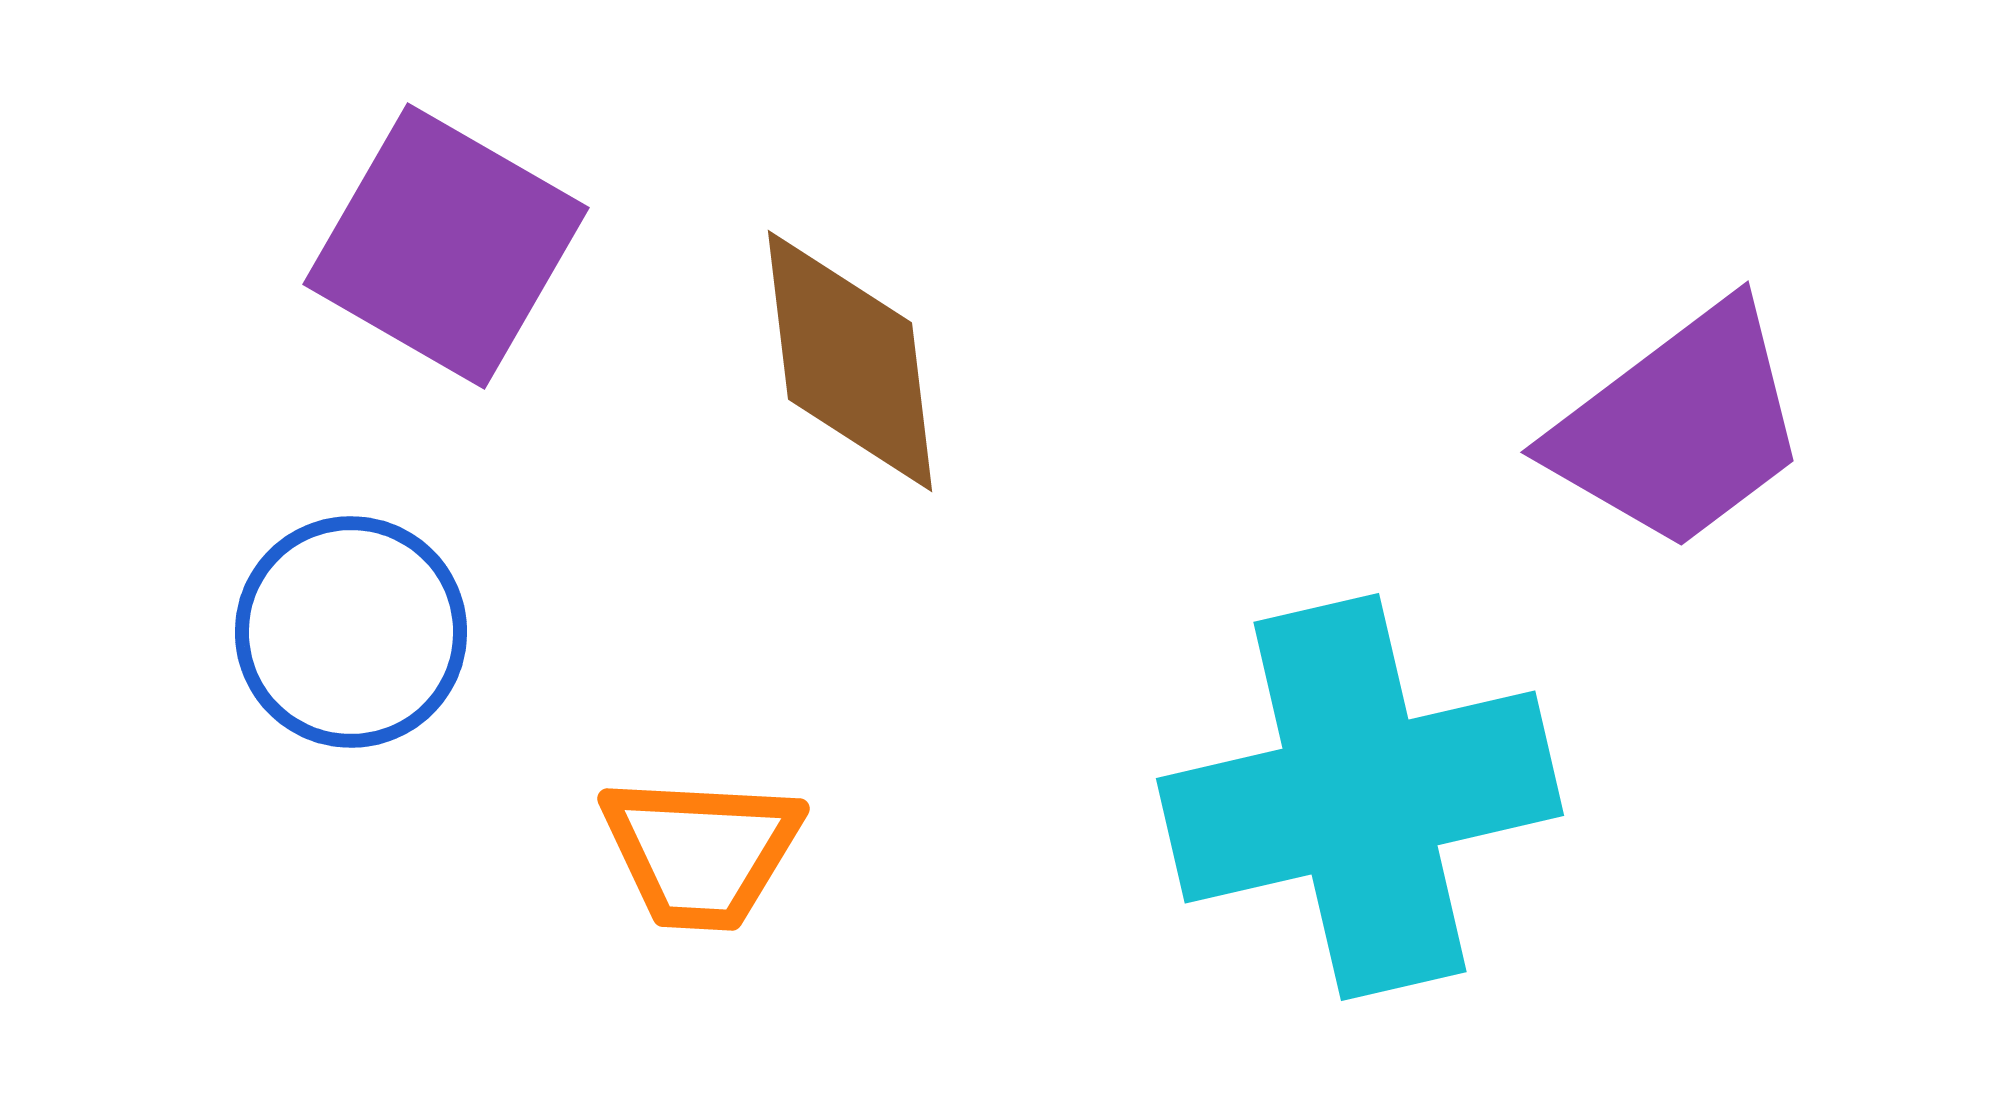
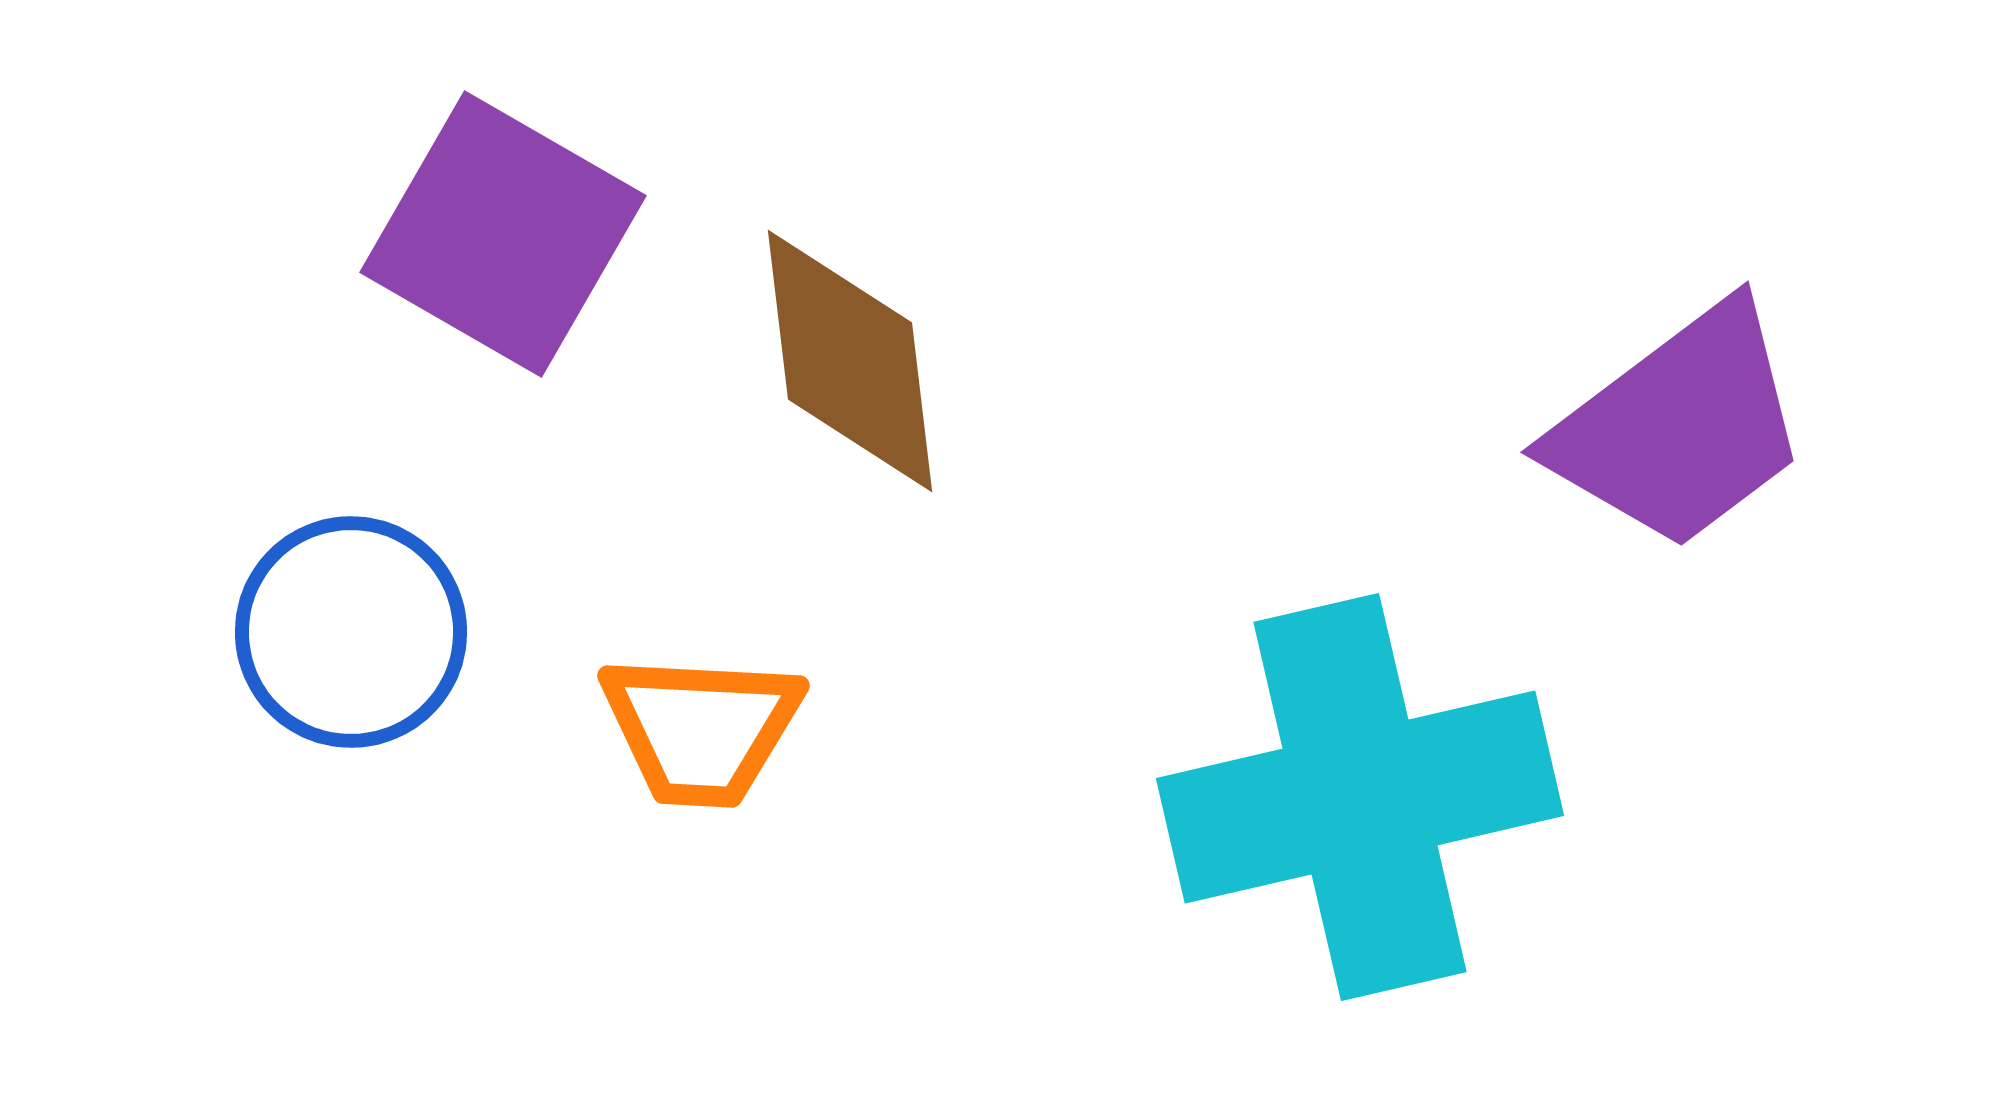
purple square: moved 57 px right, 12 px up
orange trapezoid: moved 123 px up
